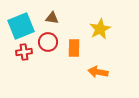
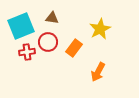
orange rectangle: rotated 36 degrees clockwise
red cross: moved 3 px right
orange arrow: rotated 72 degrees counterclockwise
